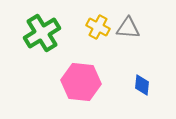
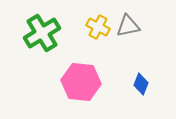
gray triangle: moved 2 px up; rotated 15 degrees counterclockwise
blue diamond: moved 1 px left, 1 px up; rotated 15 degrees clockwise
